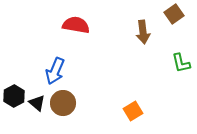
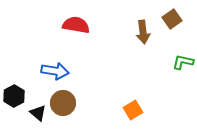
brown square: moved 2 px left, 5 px down
green L-shape: moved 2 px right, 1 px up; rotated 115 degrees clockwise
blue arrow: rotated 104 degrees counterclockwise
black triangle: moved 1 px right, 10 px down
orange square: moved 1 px up
